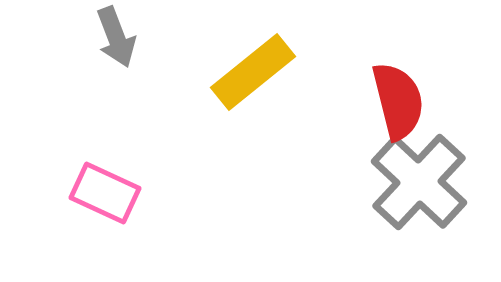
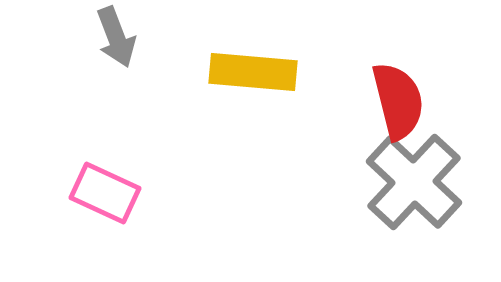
yellow rectangle: rotated 44 degrees clockwise
gray cross: moved 5 px left
